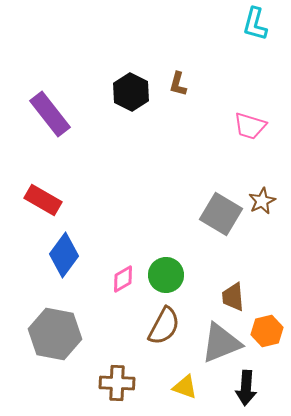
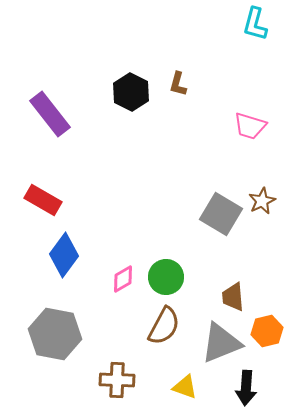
green circle: moved 2 px down
brown cross: moved 3 px up
